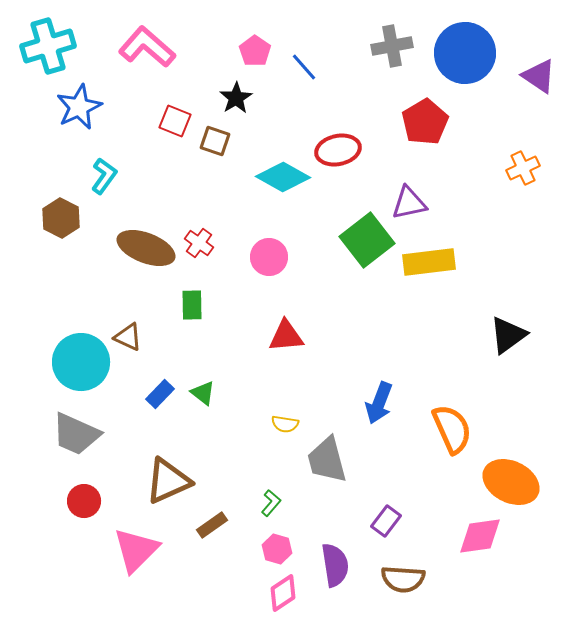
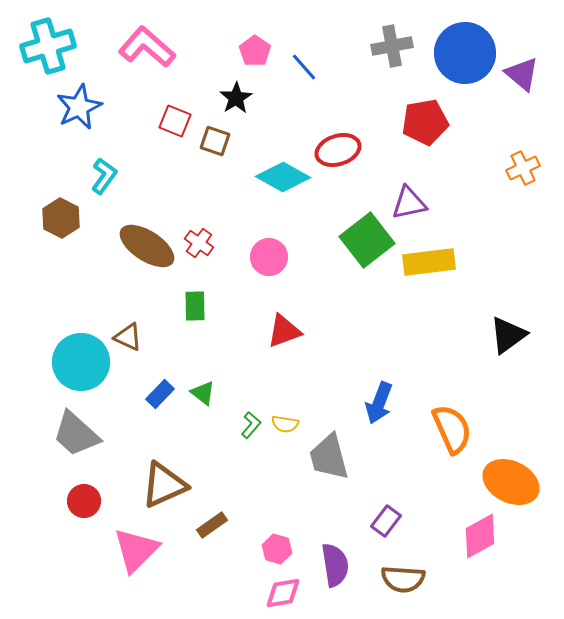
purple triangle at (539, 76): moved 17 px left, 2 px up; rotated 6 degrees clockwise
red pentagon at (425, 122): rotated 21 degrees clockwise
red ellipse at (338, 150): rotated 6 degrees counterclockwise
brown ellipse at (146, 248): moved 1 px right, 2 px up; rotated 12 degrees clockwise
green rectangle at (192, 305): moved 3 px right, 1 px down
red triangle at (286, 336): moved 2 px left, 5 px up; rotated 15 degrees counterclockwise
gray trapezoid at (76, 434): rotated 18 degrees clockwise
gray trapezoid at (327, 460): moved 2 px right, 3 px up
brown triangle at (168, 481): moved 4 px left, 4 px down
green L-shape at (271, 503): moved 20 px left, 78 px up
pink diamond at (480, 536): rotated 21 degrees counterclockwise
pink diamond at (283, 593): rotated 24 degrees clockwise
